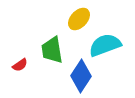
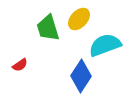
green trapezoid: moved 4 px left, 22 px up; rotated 8 degrees counterclockwise
